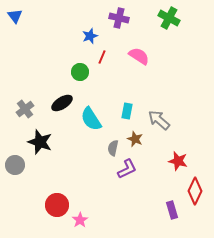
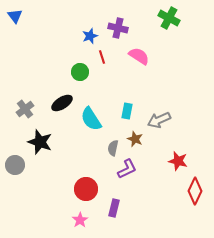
purple cross: moved 1 px left, 10 px down
red line: rotated 40 degrees counterclockwise
gray arrow: rotated 65 degrees counterclockwise
red circle: moved 29 px right, 16 px up
purple rectangle: moved 58 px left, 2 px up; rotated 30 degrees clockwise
